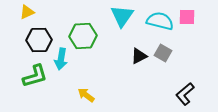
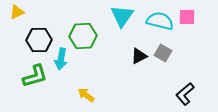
yellow triangle: moved 10 px left
